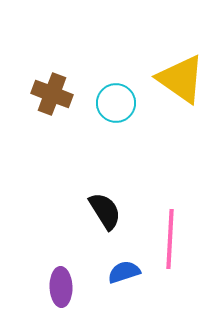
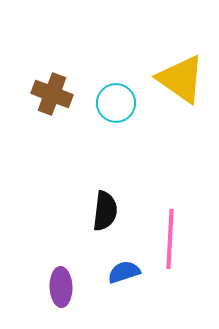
black semicircle: rotated 39 degrees clockwise
